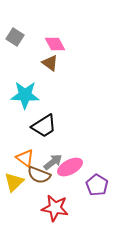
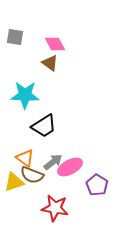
gray square: rotated 24 degrees counterclockwise
brown semicircle: moved 7 px left
yellow triangle: rotated 25 degrees clockwise
